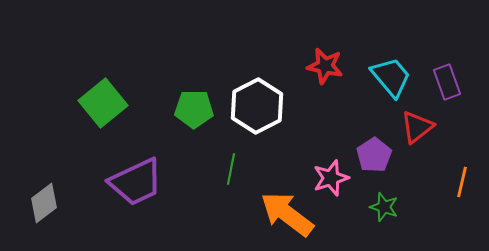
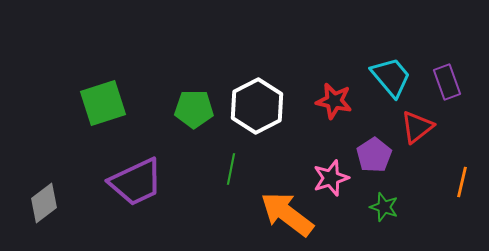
red star: moved 9 px right, 35 px down
green square: rotated 21 degrees clockwise
